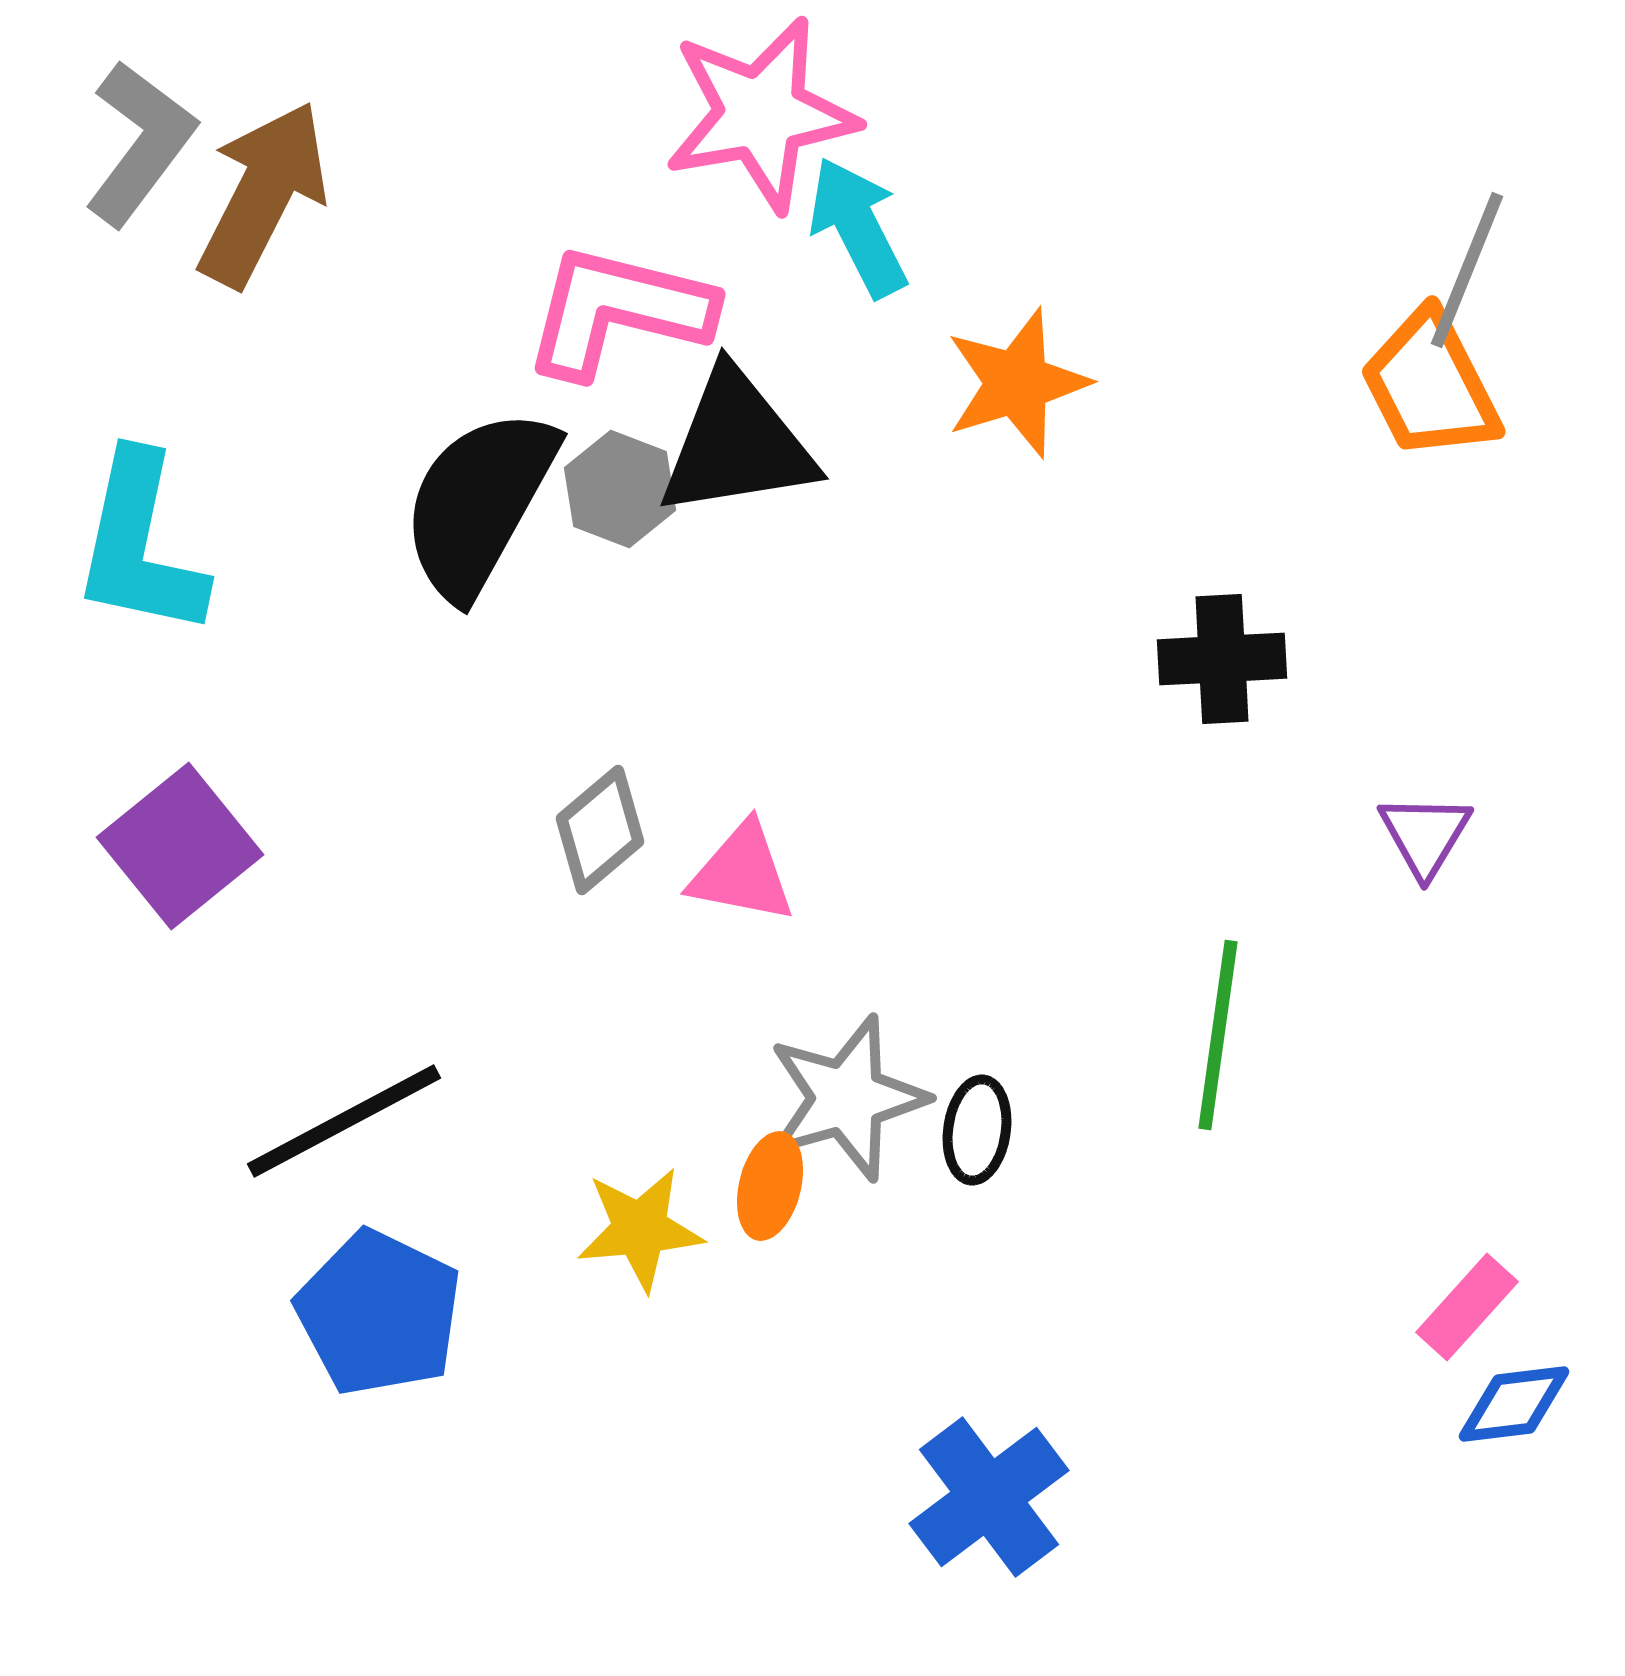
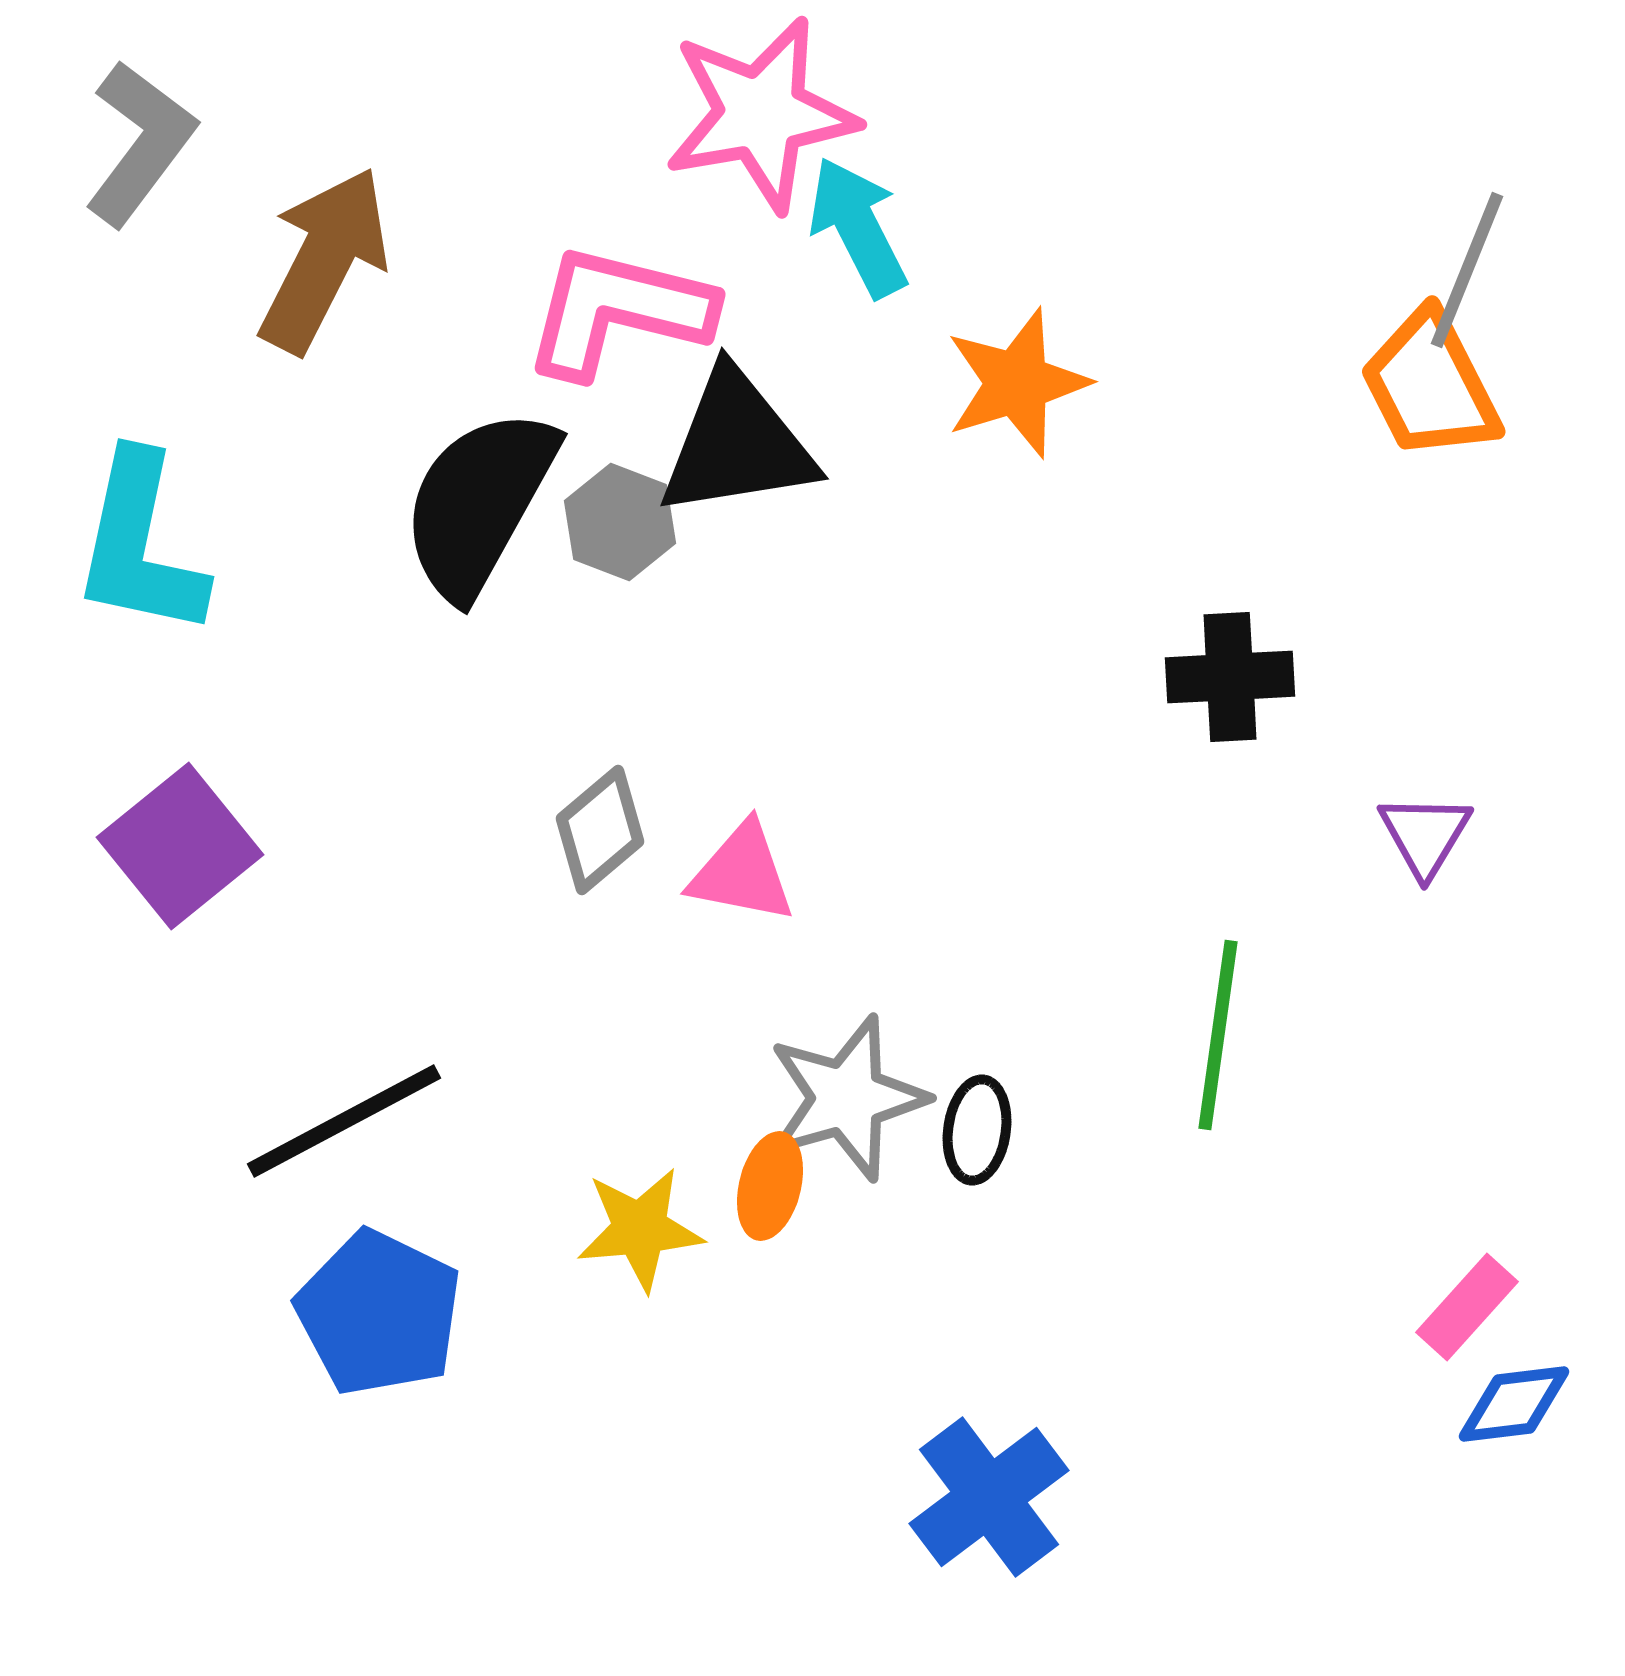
brown arrow: moved 61 px right, 66 px down
gray hexagon: moved 33 px down
black cross: moved 8 px right, 18 px down
